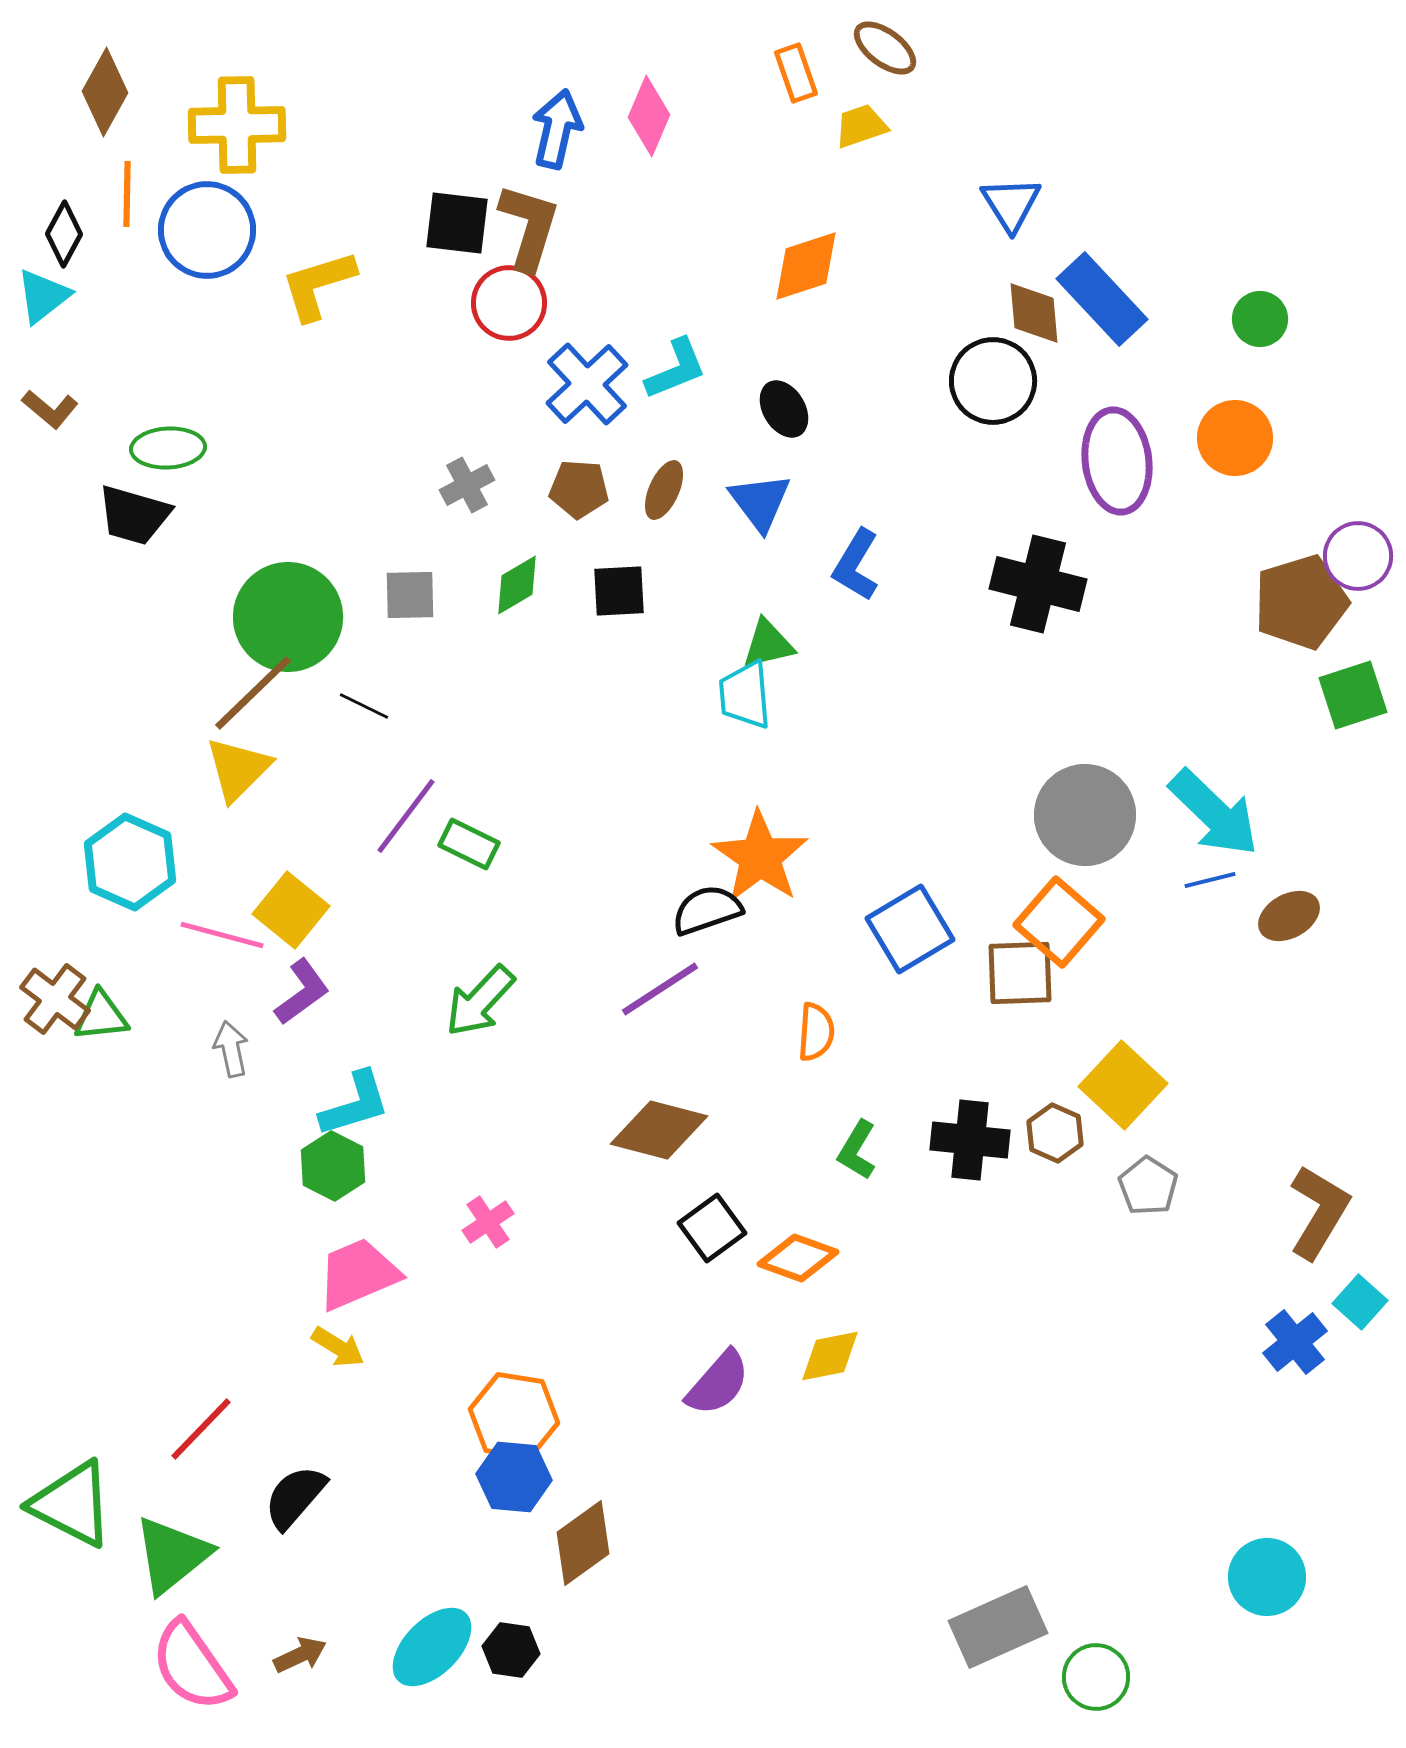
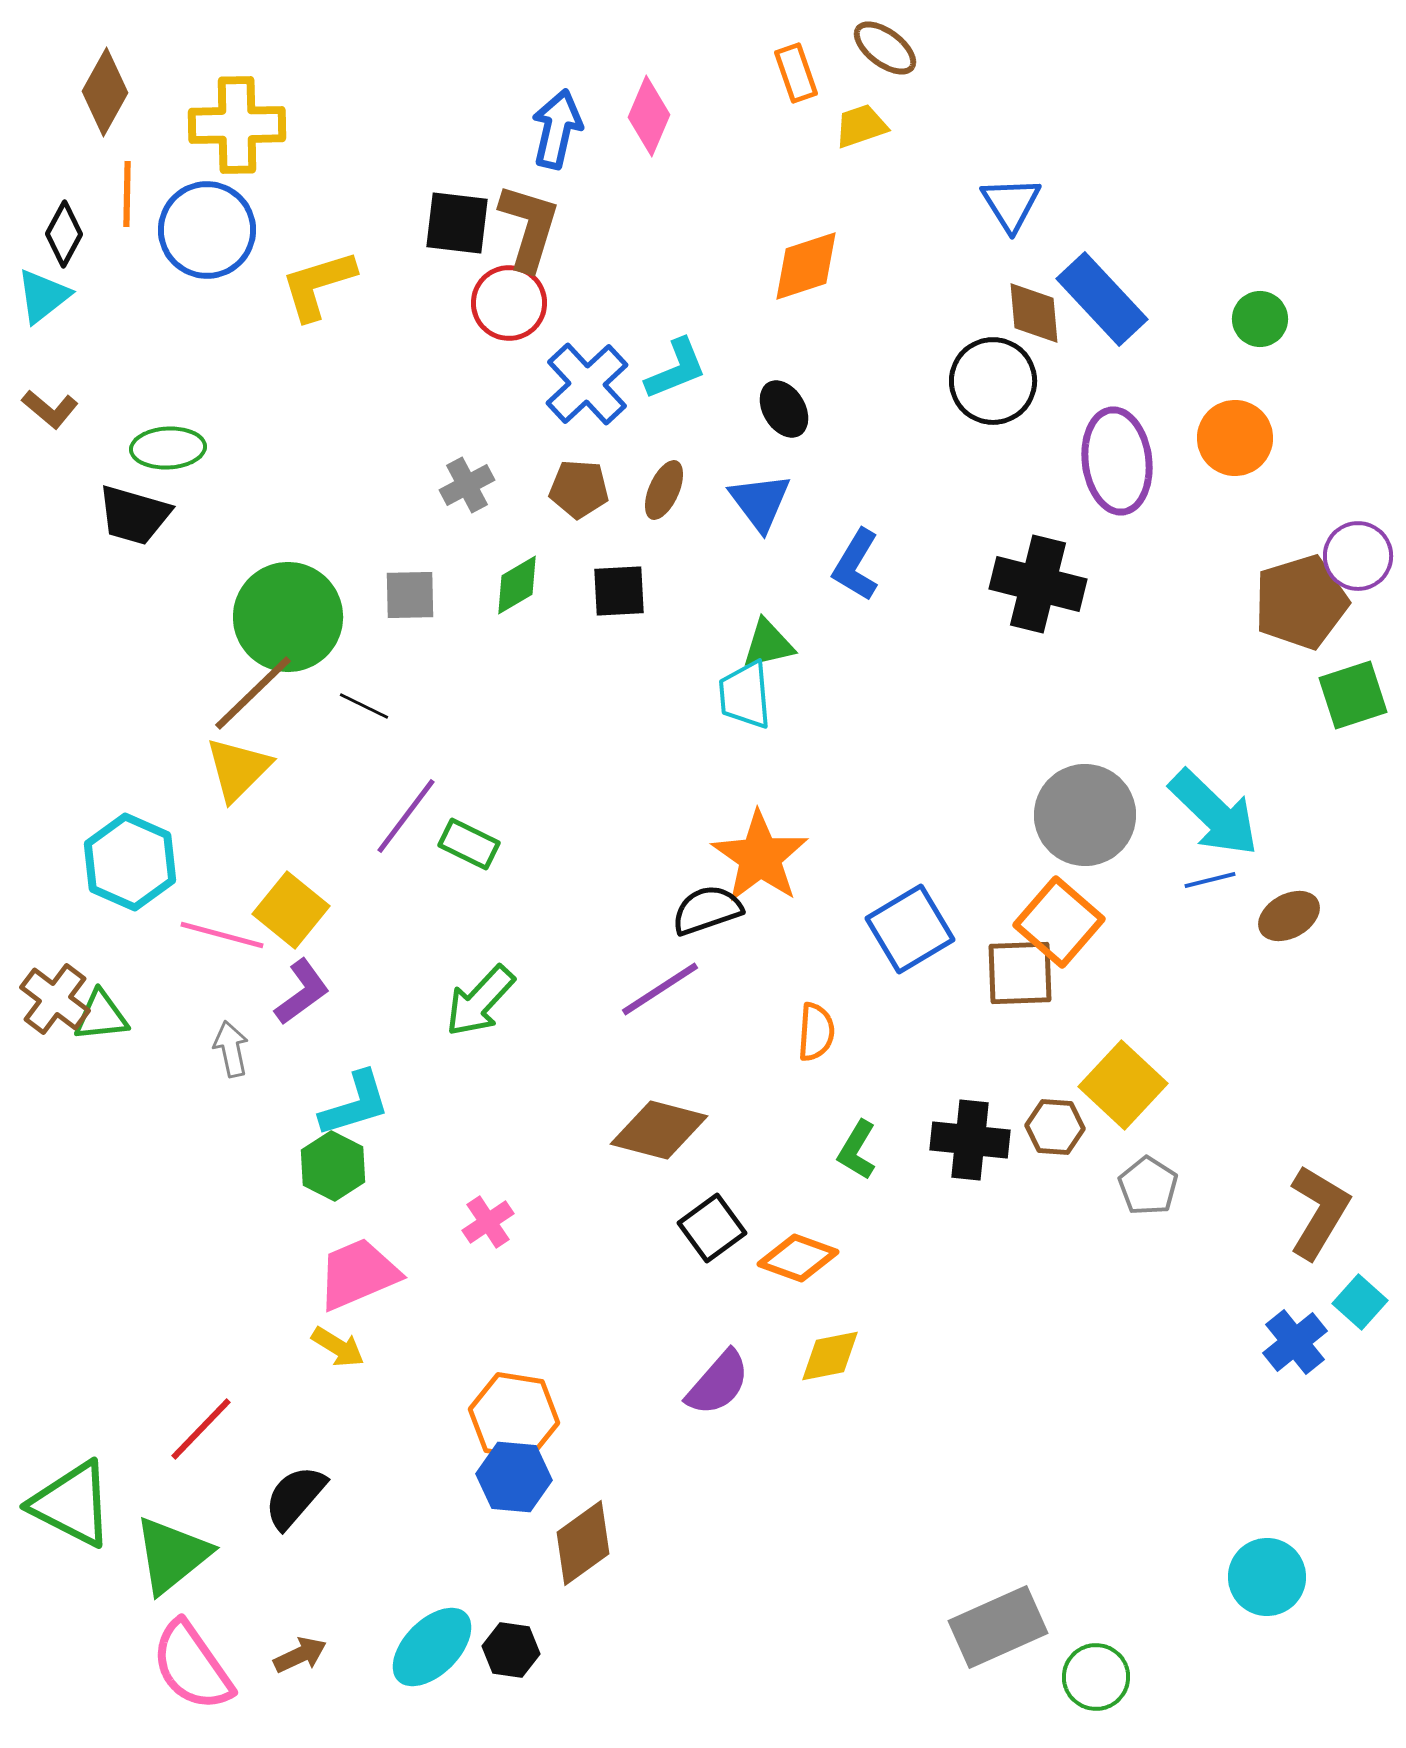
brown hexagon at (1055, 1133): moved 6 px up; rotated 20 degrees counterclockwise
